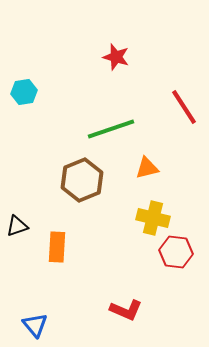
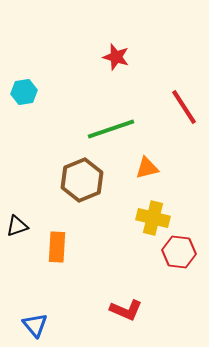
red hexagon: moved 3 px right
